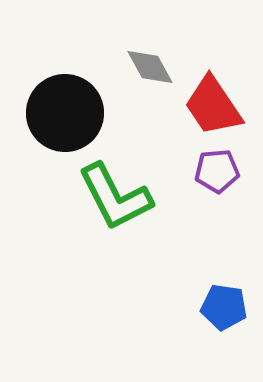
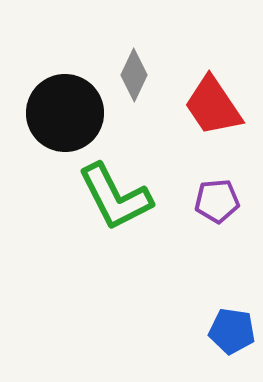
gray diamond: moved 16 px left, 8 px down; rotated 54 degrees clockwise
purple pentagon: moved 30 px down
blue pentagon: moved 8 px right, 24 px down
